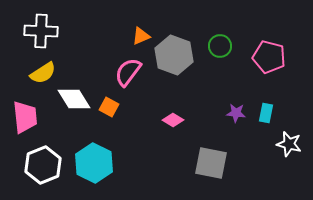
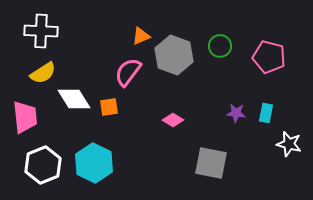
orange square: rotated 36 degrees counterclockwise
